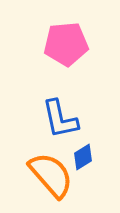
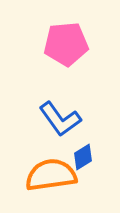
blue L-shape: rotated 24 degrees counterclockwise
orange semicircle: rotated 57 degrees counterclockwise
